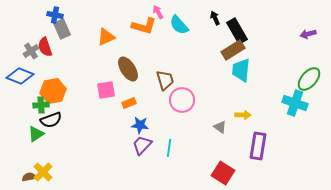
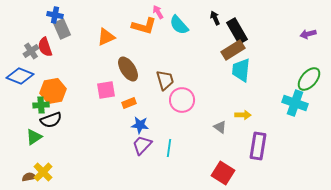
green triangle: moved 2 px left, 3 px down
